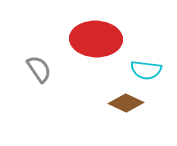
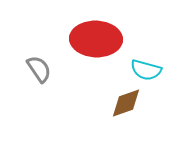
cyan semicircle: rotated 8 degrees clockwise
brown diamond: rotated 44 degrees counterclockwise
